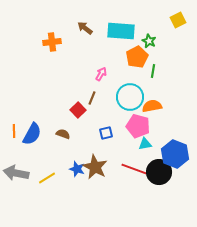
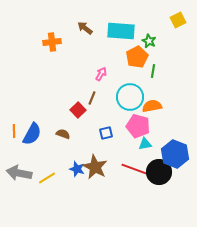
gray arrow: moved 3 px right
